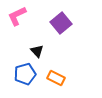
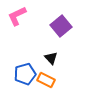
purple square: moved 3 px down
black triangle: moved 14 px right, 7 px down
orange rectangle: moved 10 px left, 2 px down
